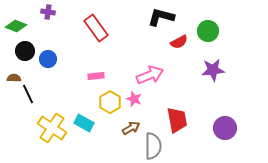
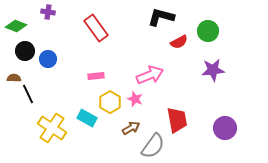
pink star: moved 1 px right
cyan rectangle: moved 3 px right, 5 px up
gray semicircle: rotated 36 degrees clockwise
